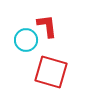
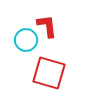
red square: moved 2 px left, 1 px down
